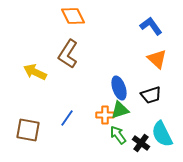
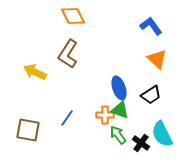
black trapezoid: rotated 15 degrees counterclockwise
green triangle: rotated 36 degrees clockwise
